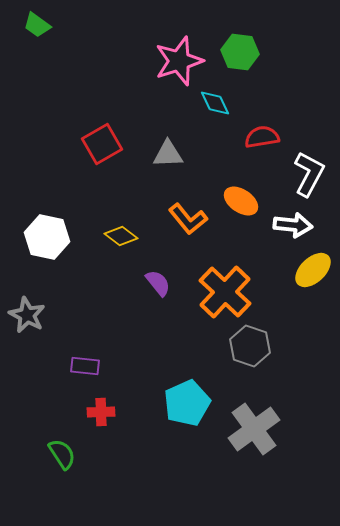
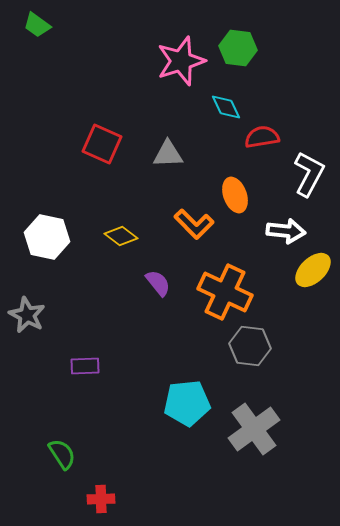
green hexagon: moved 2 px left, 4 px up
pink star: moved 2 px right
cyan diamond: moved 11 px right, 4 px down
red square: rotated 36 degrees counterclockwise
orange ellipse: moved 6 px left, 6 px up; rotated 36 degrees clockwise
orange L-shape: moved 6 px right, 5 px down; rotated 6 degrees counterclockwise
white arrow: moved 7 px left, 6 px down
orange cross: rotated 18 degrees counterclockwise
gray hexagon: rotated 12 degrees counterclockwise
purple rectangle: rotated 8 degrees counterclockwise
cyan pentagon: rotated 18 degrees clockwise
red cross: moved 87 px down
